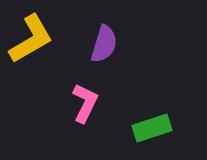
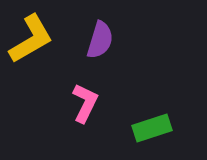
purple semicircle: moved 4 px left, 4 px up
